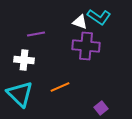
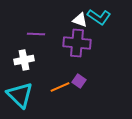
white triangle: moved 2 px up
purple line: rotated 12 degrees clockwise
purple cross: moved 9 px left, 3 px up
white cross: rotated 18 degrees counterclockwise
cyan triangle: moved 1 px down
purple square: moved 22 px left, 27 px up; rotated 16 degrees counterclockwise
